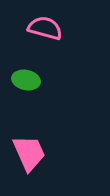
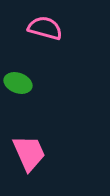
green ellipse: moved 8 px left, 3 px down; rotated 8 degrees clockwise
